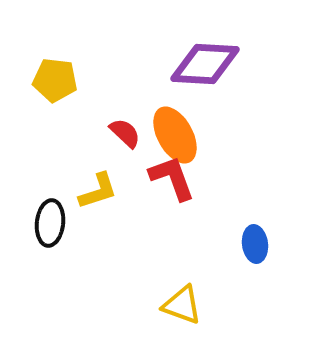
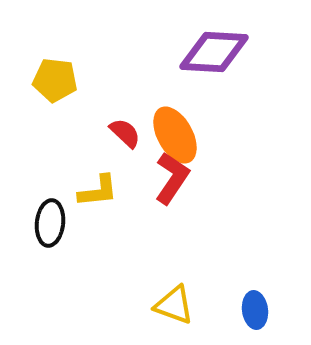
purple diamond: moved 9 px right, 12 px up
red L-shape: rotated 54 degrees clockwise
yellow L-shape: rotated 12 degrees clockwise
blue ellipse: moved 66 px down
yellow triangle: moved 8 px left
